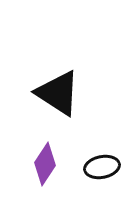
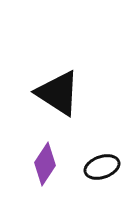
black ellipse: rotated 8 degrees counterclockwise
